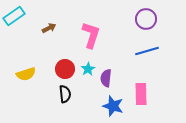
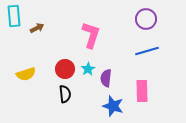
cyan rectangle: rotated 60 degrees counterclockwise
brown arrow: moved 12 px left
pink rectangle: moved 1 px right, 3 px up
